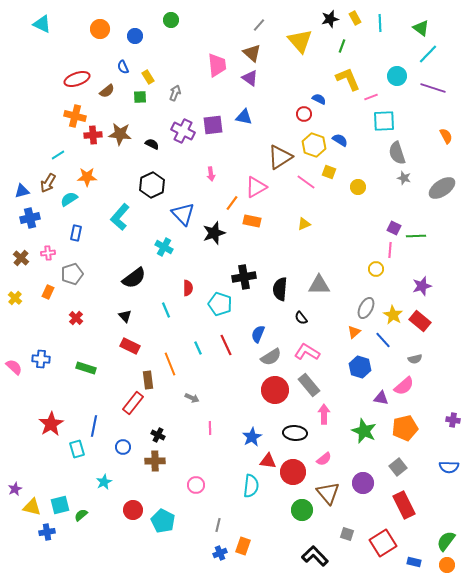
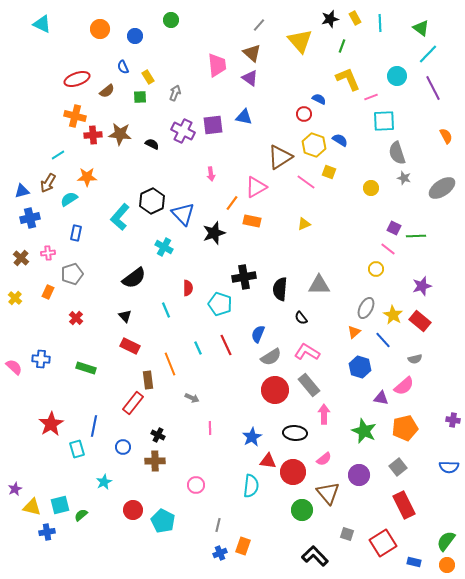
purple line at (433, 88): rotated 45 degrees clockwise
black hexagon at (152, 185): moved 16 px down
yellow circle at (358, 187): moved 13 px right, 1 px down
pink line at (390, 250): moved 2 px left, 1 px up; rotated 56 degrees counterclockwise
purple circle at (363, 483): moved 4 px left, 8 px up
